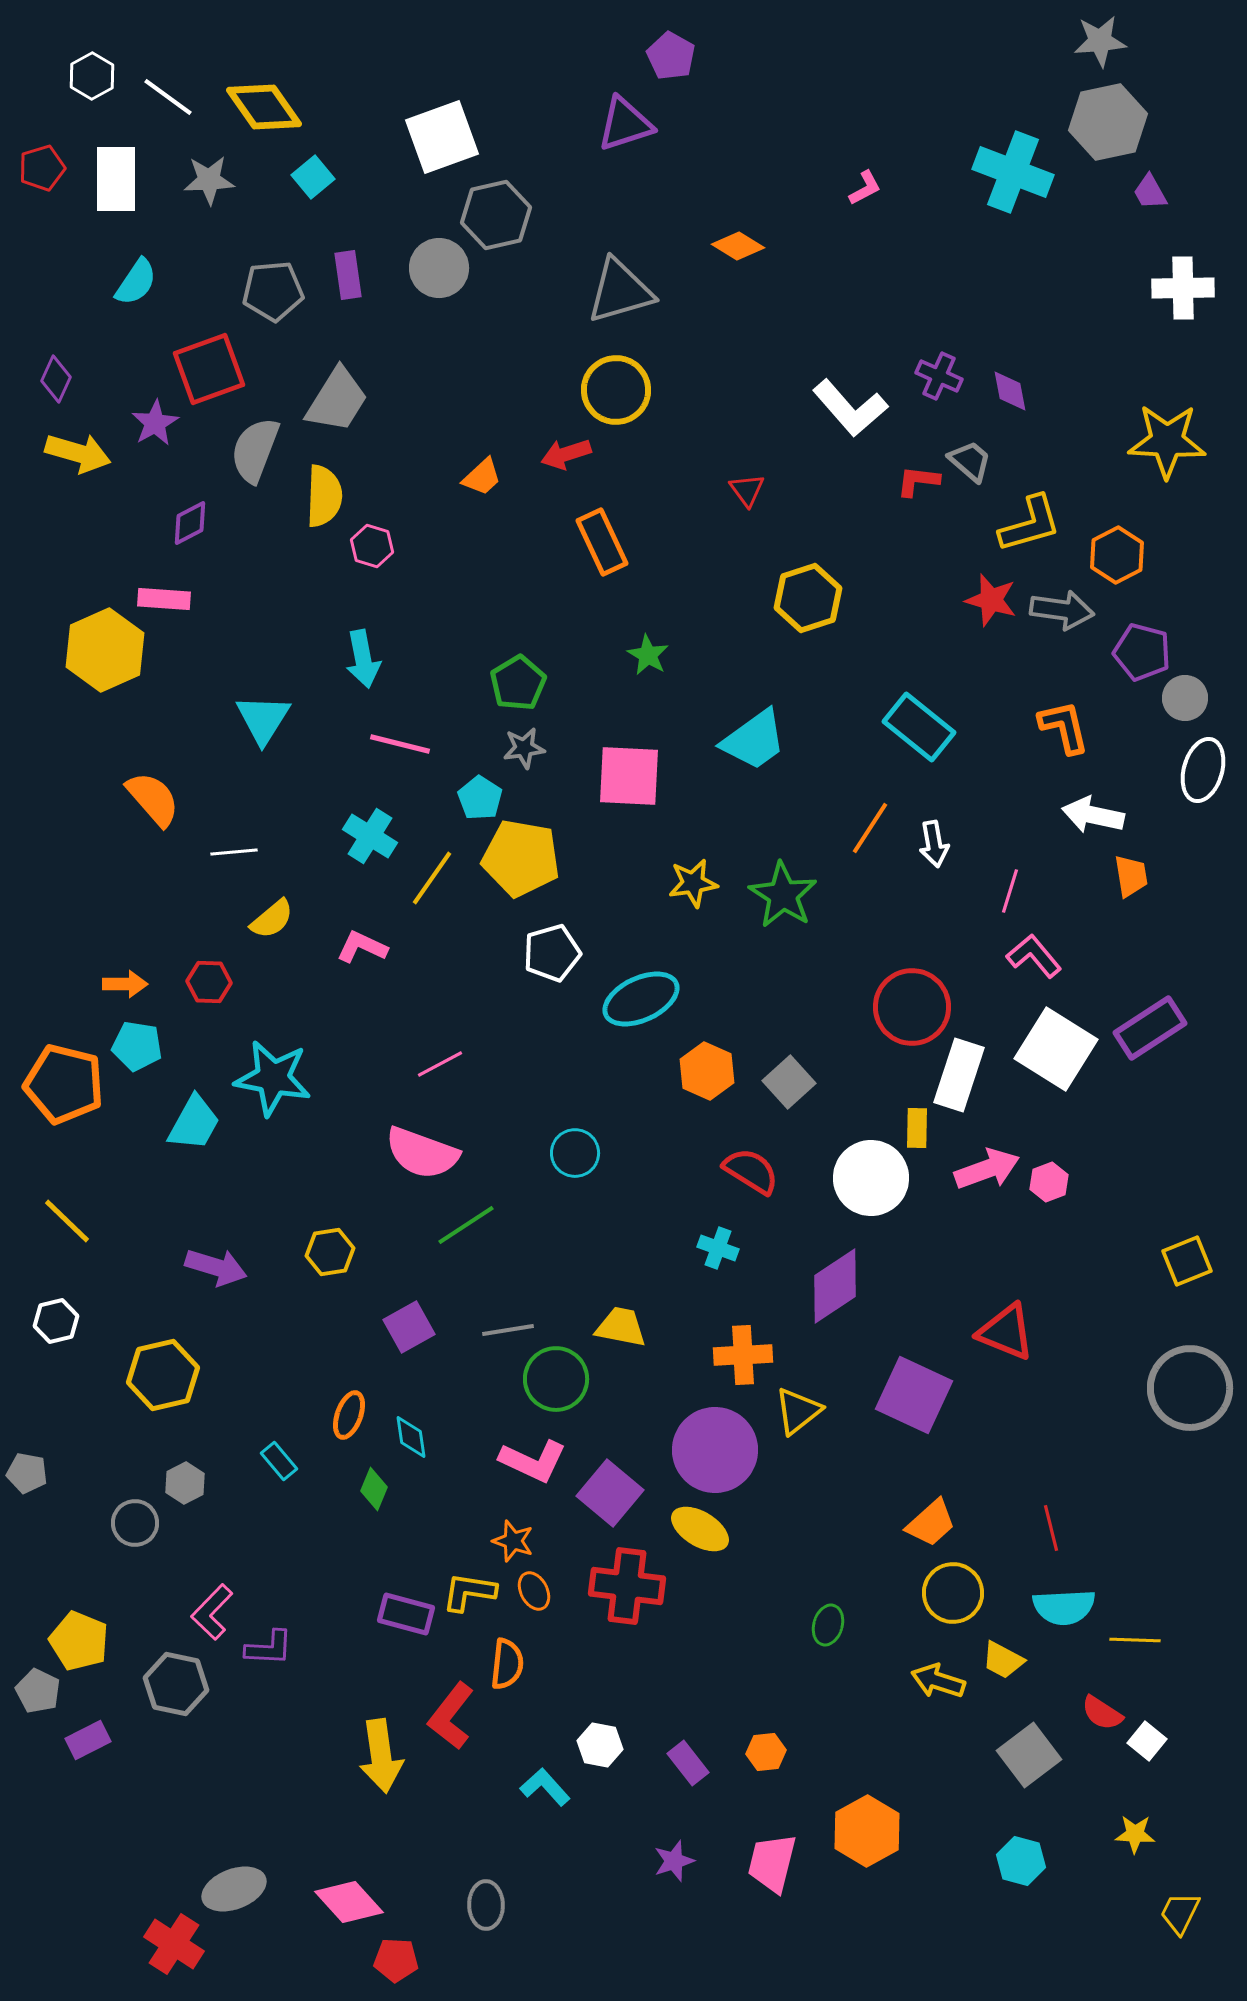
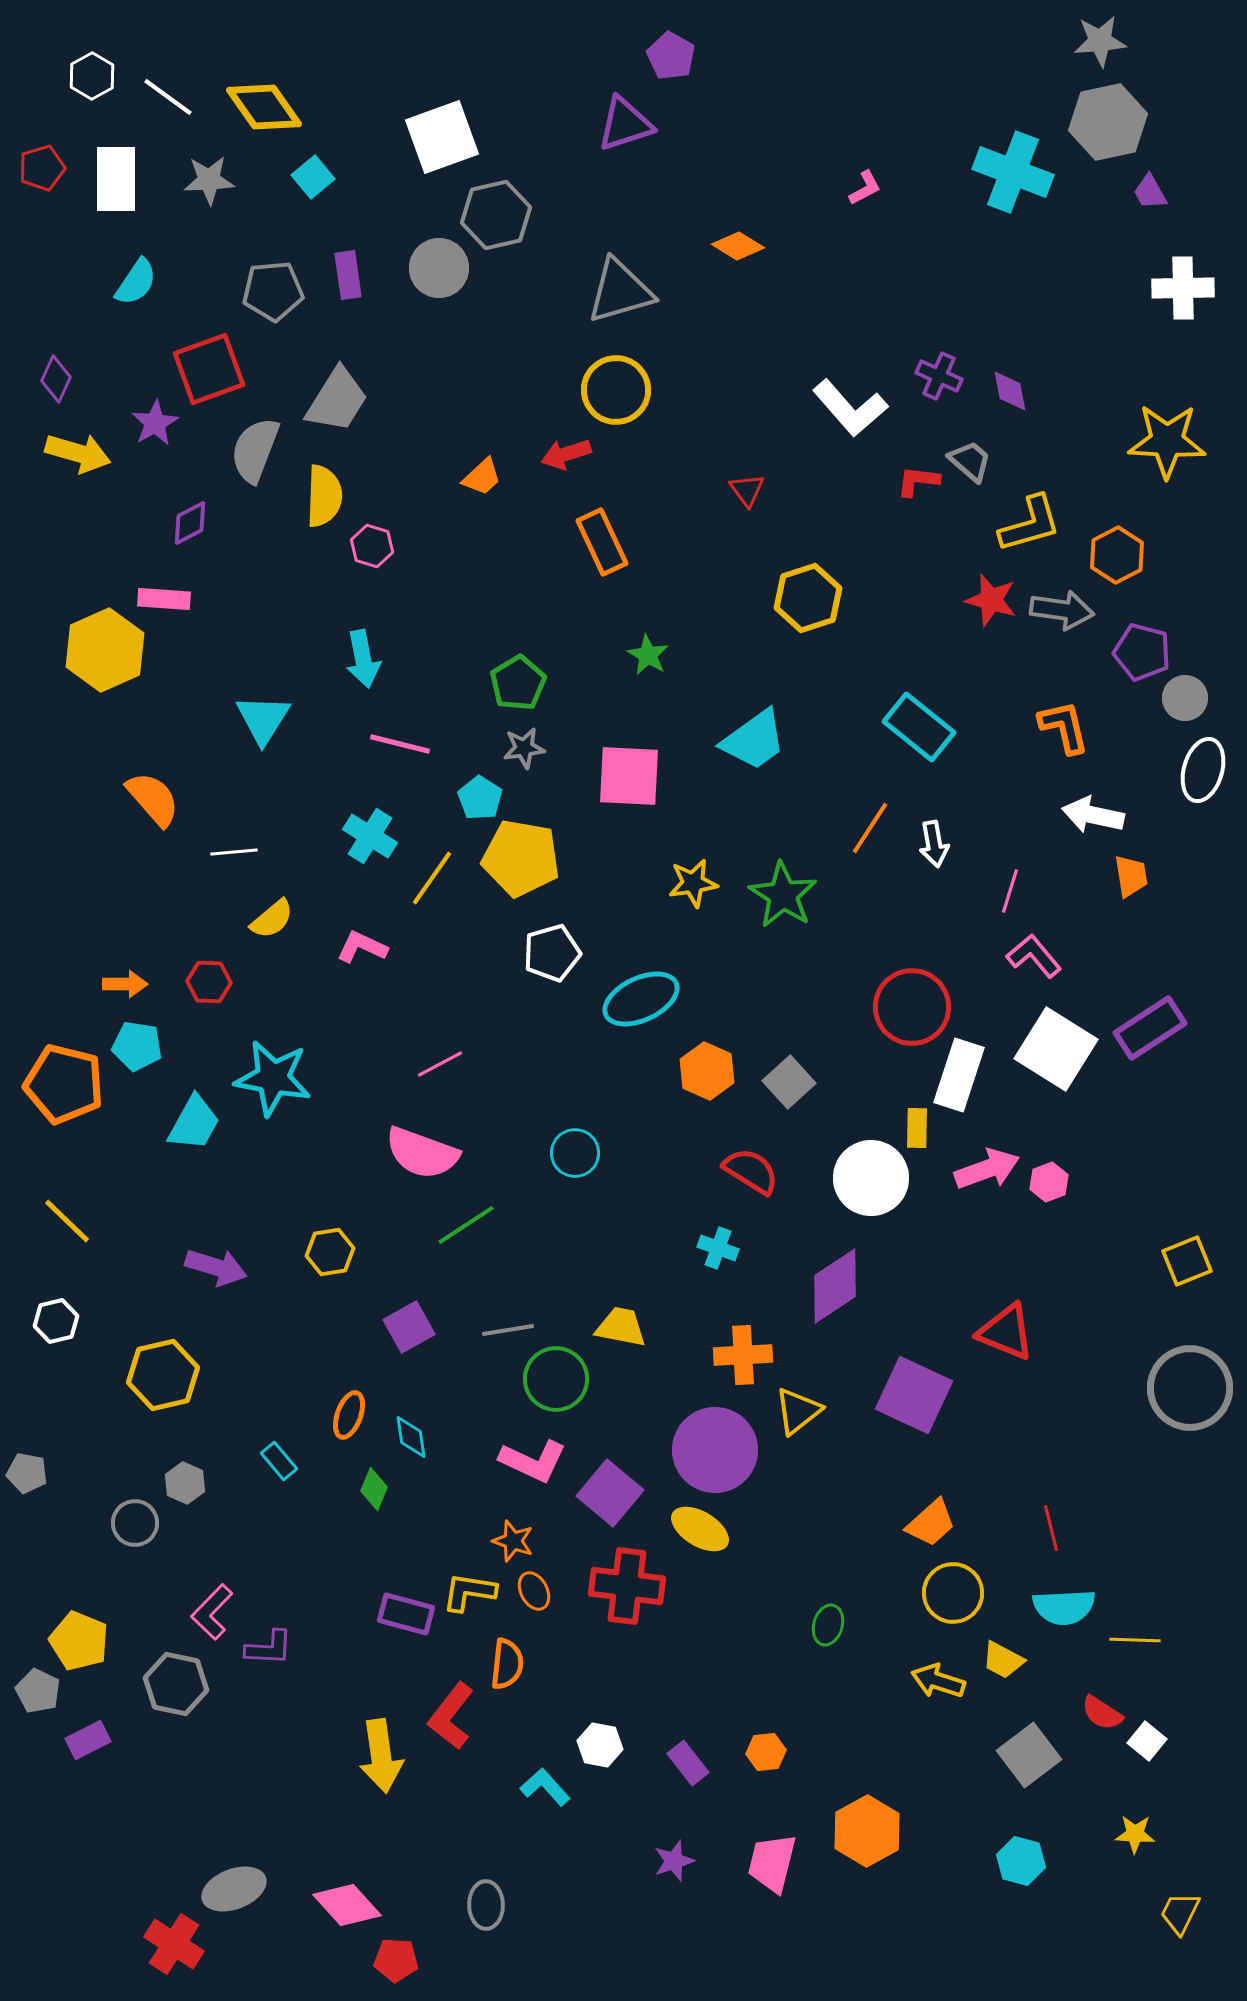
gray hexagon at (185, 1483): rotated 9 degrees counterclockwise
pink diamond at (349, 1902): moved 2 px left, 3 px down
